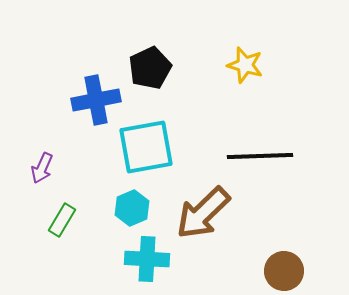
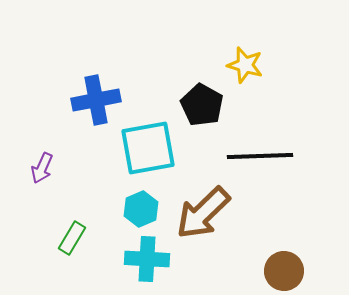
black pentagon: moved 52 px right, 37 px down; rotated 18 degrees counterclockwise
cyan square: moved 2 px right, 1 px down
cyan hexagon: moved 9 px right, 1 px down
green rectangle: moved 10 px right, 18 px down
